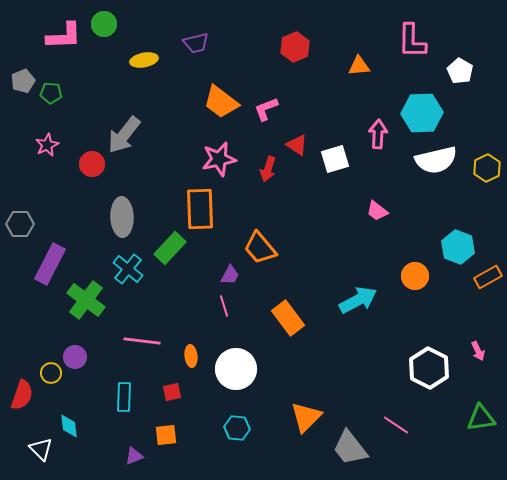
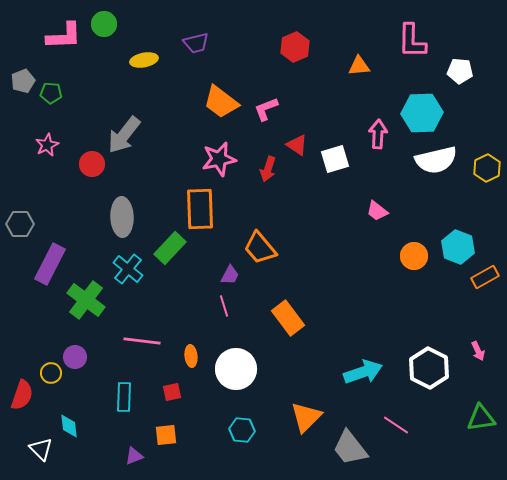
white pentagon at (460, 71): rotated 25 degrees counterclockwise
orange circle at (415, 276): moved 1 px left, 20 px up
orange rectangle at (488, 277): moved 3 px left
cyan arrow at (358, 300): moved 5 px right, 72 px down; rotated 9 degrees clockwise
cyan hexagon at (237, 428): moved 5 px right, 2 px down
